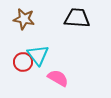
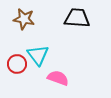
red circle: moved 6 px left, 2 px down
pink semicircle: rotated 10 degrees counterclockwise
